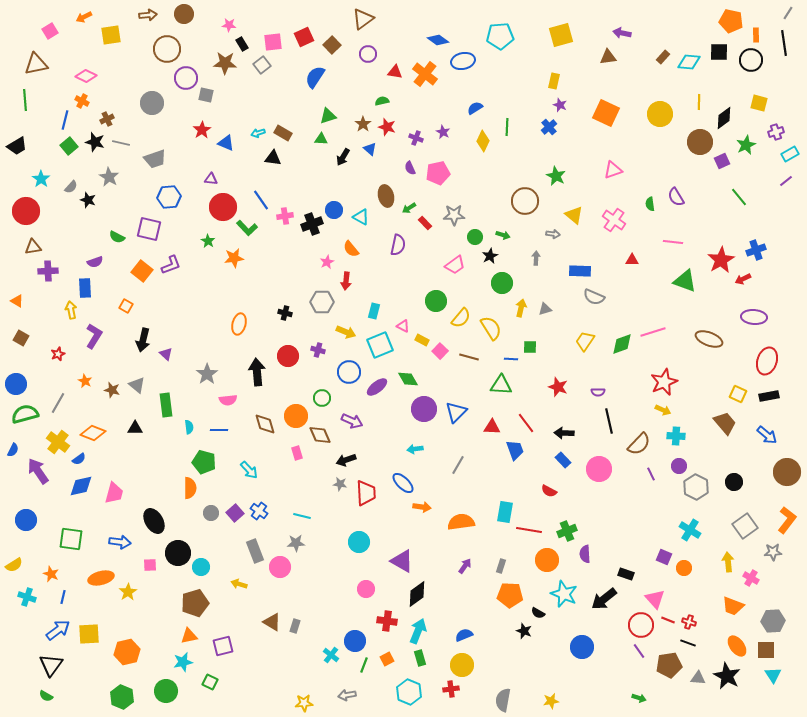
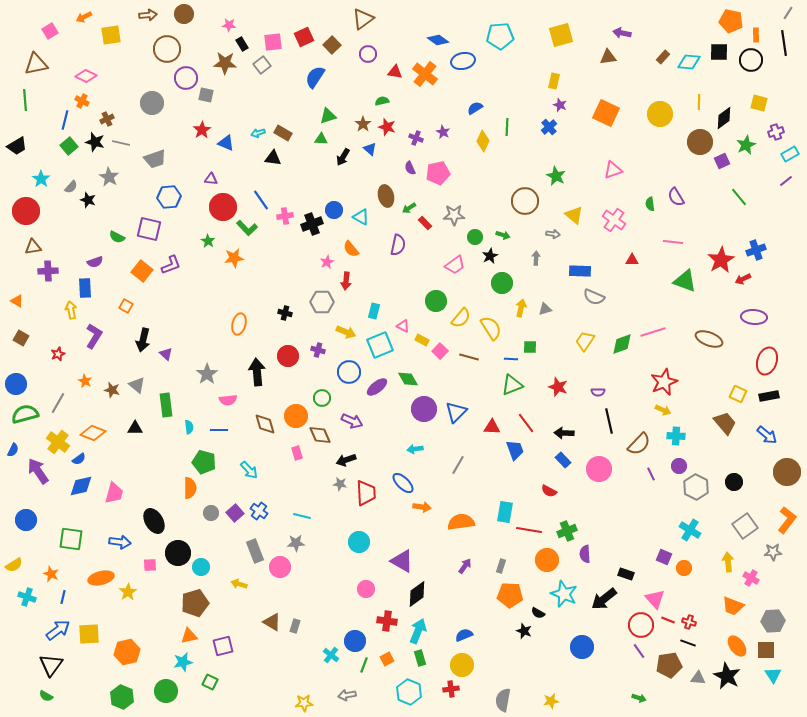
green triangle at (501, 385): moved 11 px right; rotated 25 degrees counterclockwise
